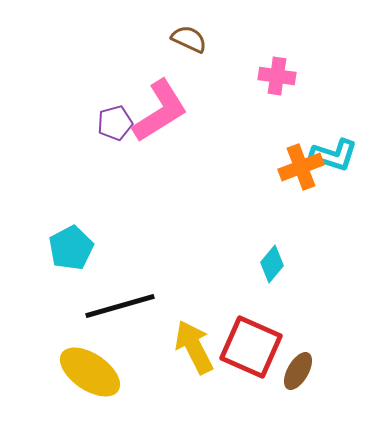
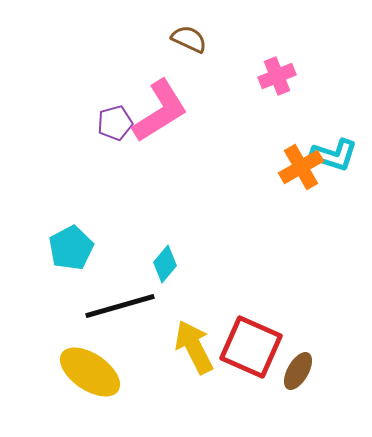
pink cross: rotated 30 degrees counterclockwise
orange cross: rotated 9 degrees counterclockwise
cyan diamond: moved 107 px left
